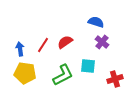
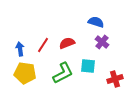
red semicircle: moved 2 px right, 1 px down; rotated 14 degrees clockwise
green L-shape: moved 2 px up
